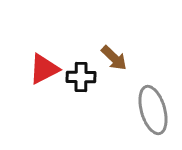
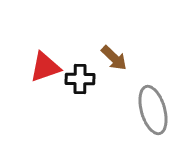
red triangle: moved 1 px right, 2 px up; rotated 8 degrees clockwise
black cross: moved 1 px left, 2 px down
